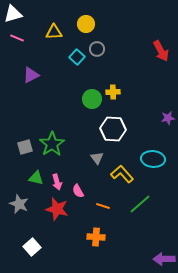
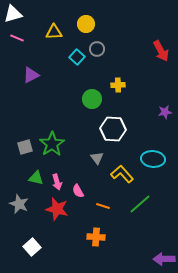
yellow cross: moved 5 px right, 7 px up
purple star: moved 3 px left, 6 px up
